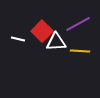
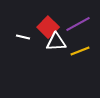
red square: moved 6 px right, 4 px up
white line: moved 5 px right, 2 px up
yellow line: rotated 24 degrees counterclockwise
